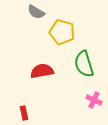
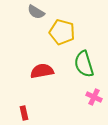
pink cross: moved 3 px up
